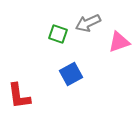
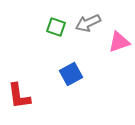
green square: moved 2 px left, 7 px up
